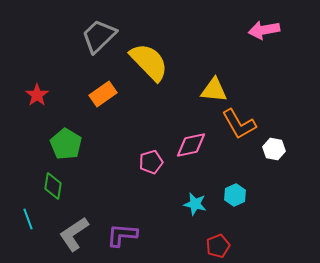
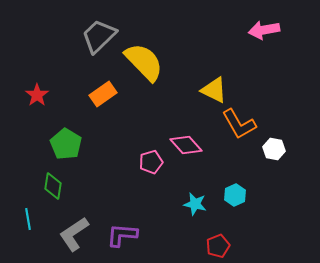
yellow semicircle: moved 5 px left
yellow triangle: rotated 20 degrees clockwise
pink diamond: moved 5 px left; rotated 60 degrees clockwise
cyan line: rotated 10 degrees clockwise
